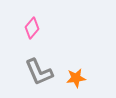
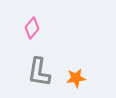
gray L-shape: rotated 32 degrees clockwise
